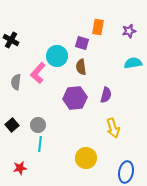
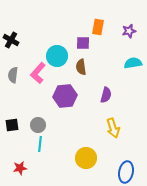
purple square: moved 1 px right; rotated 16 degrees counterclockwise
gray semicircle: moved 3 px left, 7 px up
purple hexagon: moved 10 px left, 2 px up
black square: rotated 32 degrees clockwise
